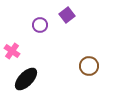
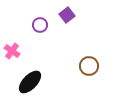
black ellipse: moved 4 px right, 3 px down
